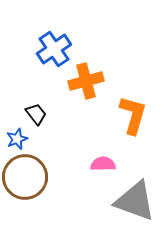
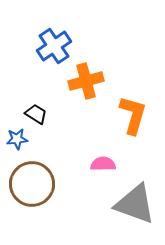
blue cross: moved 3 px up
black trapezoid: rotated 20 degrees counterclockwise
blue star: rotated 15 degrees clockwise
brown circle: moved 7 px right, 7 px down
gray triangle: moved 3 px down
